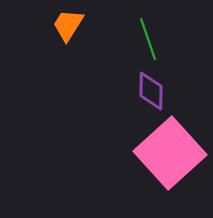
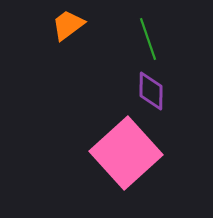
orange trapezoid: rotated 21 degrees clockwise
pink square: moved 44 px left
